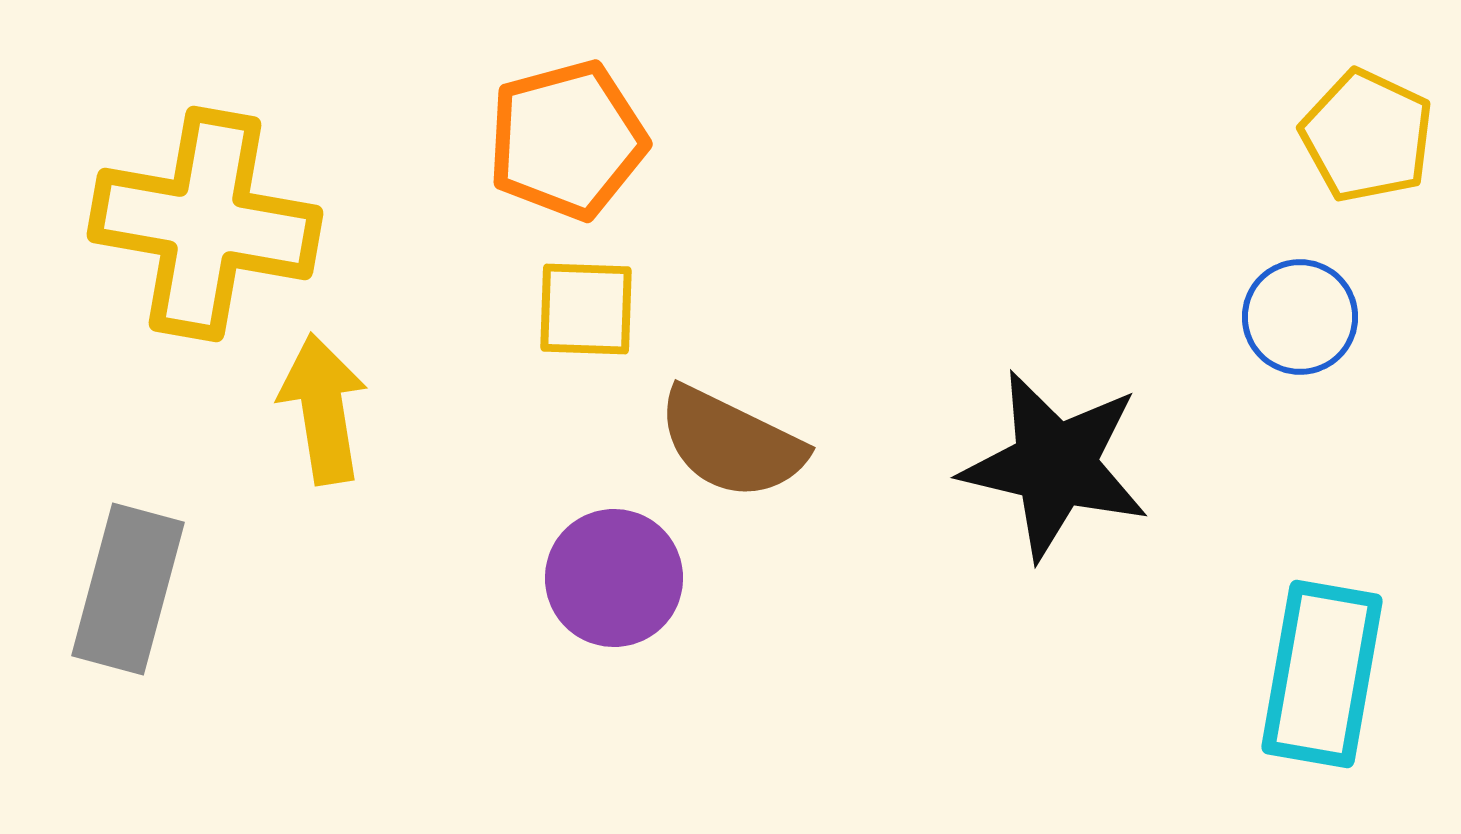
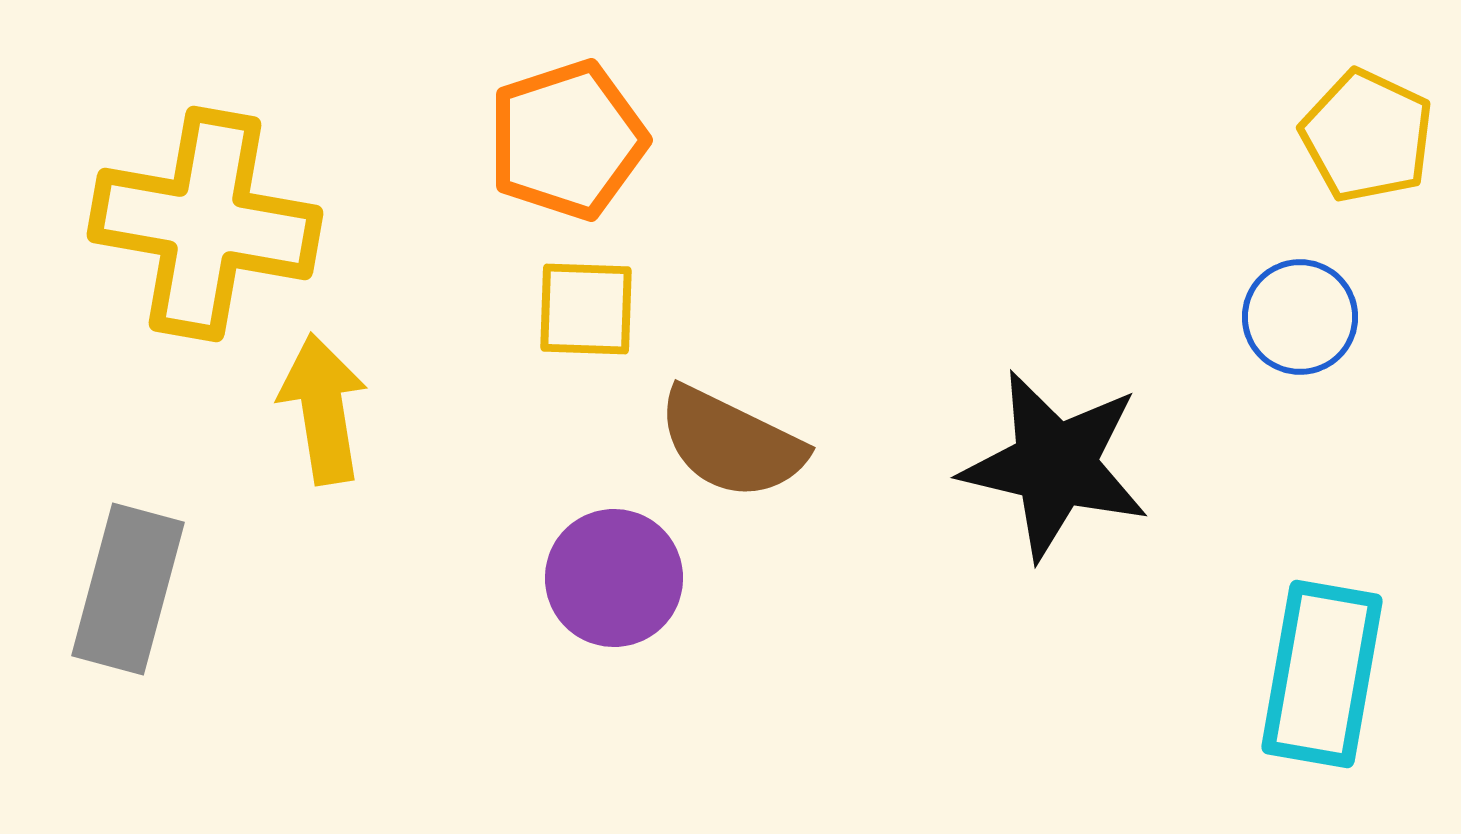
orange pentagon: rotated 3 degrees counterclockwise
